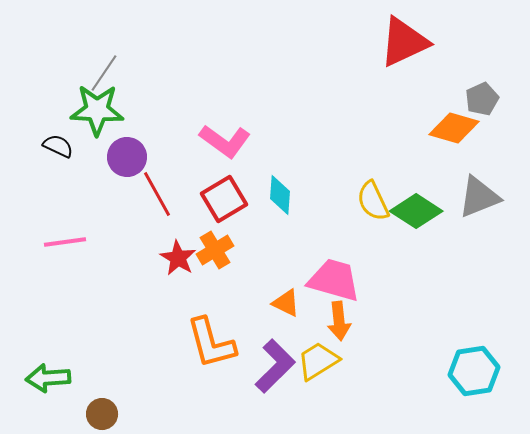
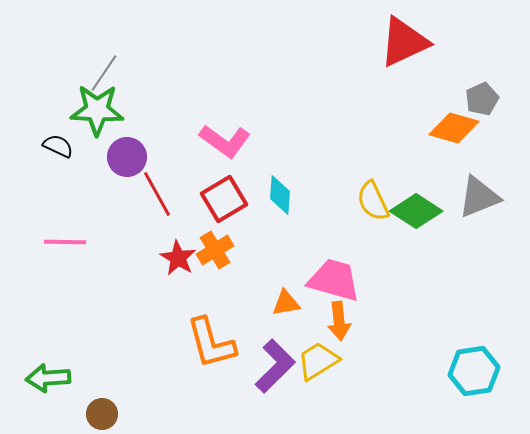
pink line: rotated 9 degrees clockwise
orange triangle: rotated 36 degrees counterclockwise
